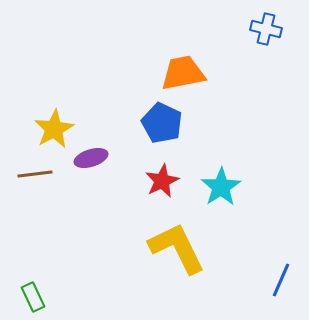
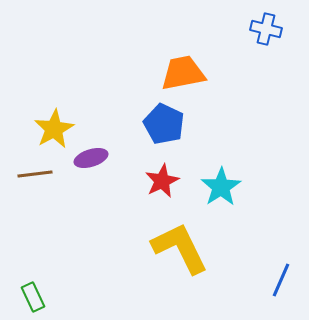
blue pentagon: moved 2 px right, 1 px down
yellow L-shape: moved 3 px right
